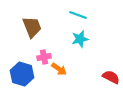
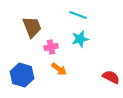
pink cross: moved 7 px right, 10 px up
blue hexagon: moved 1 px down
